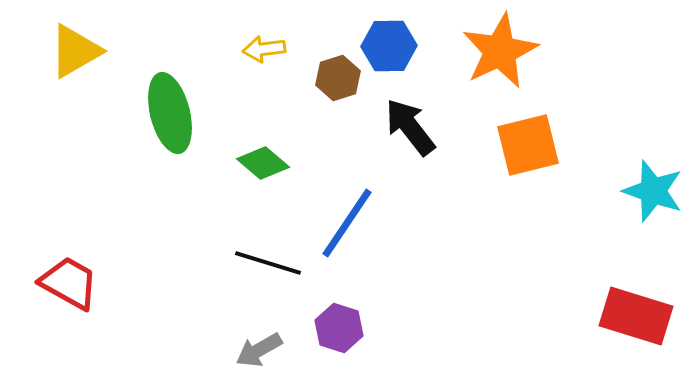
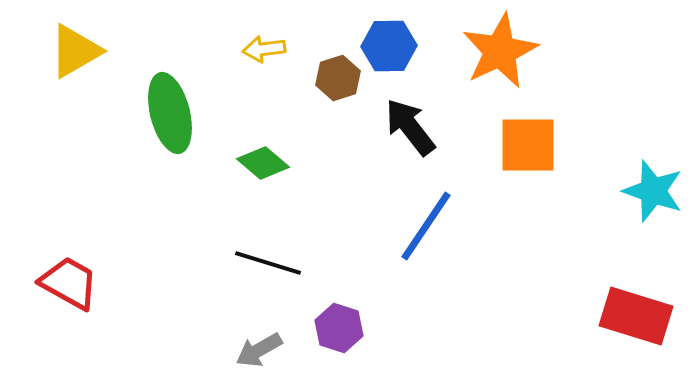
orange square: rotated 14 degrees clockwise
blue line: moved 79 px right, 3 px down
